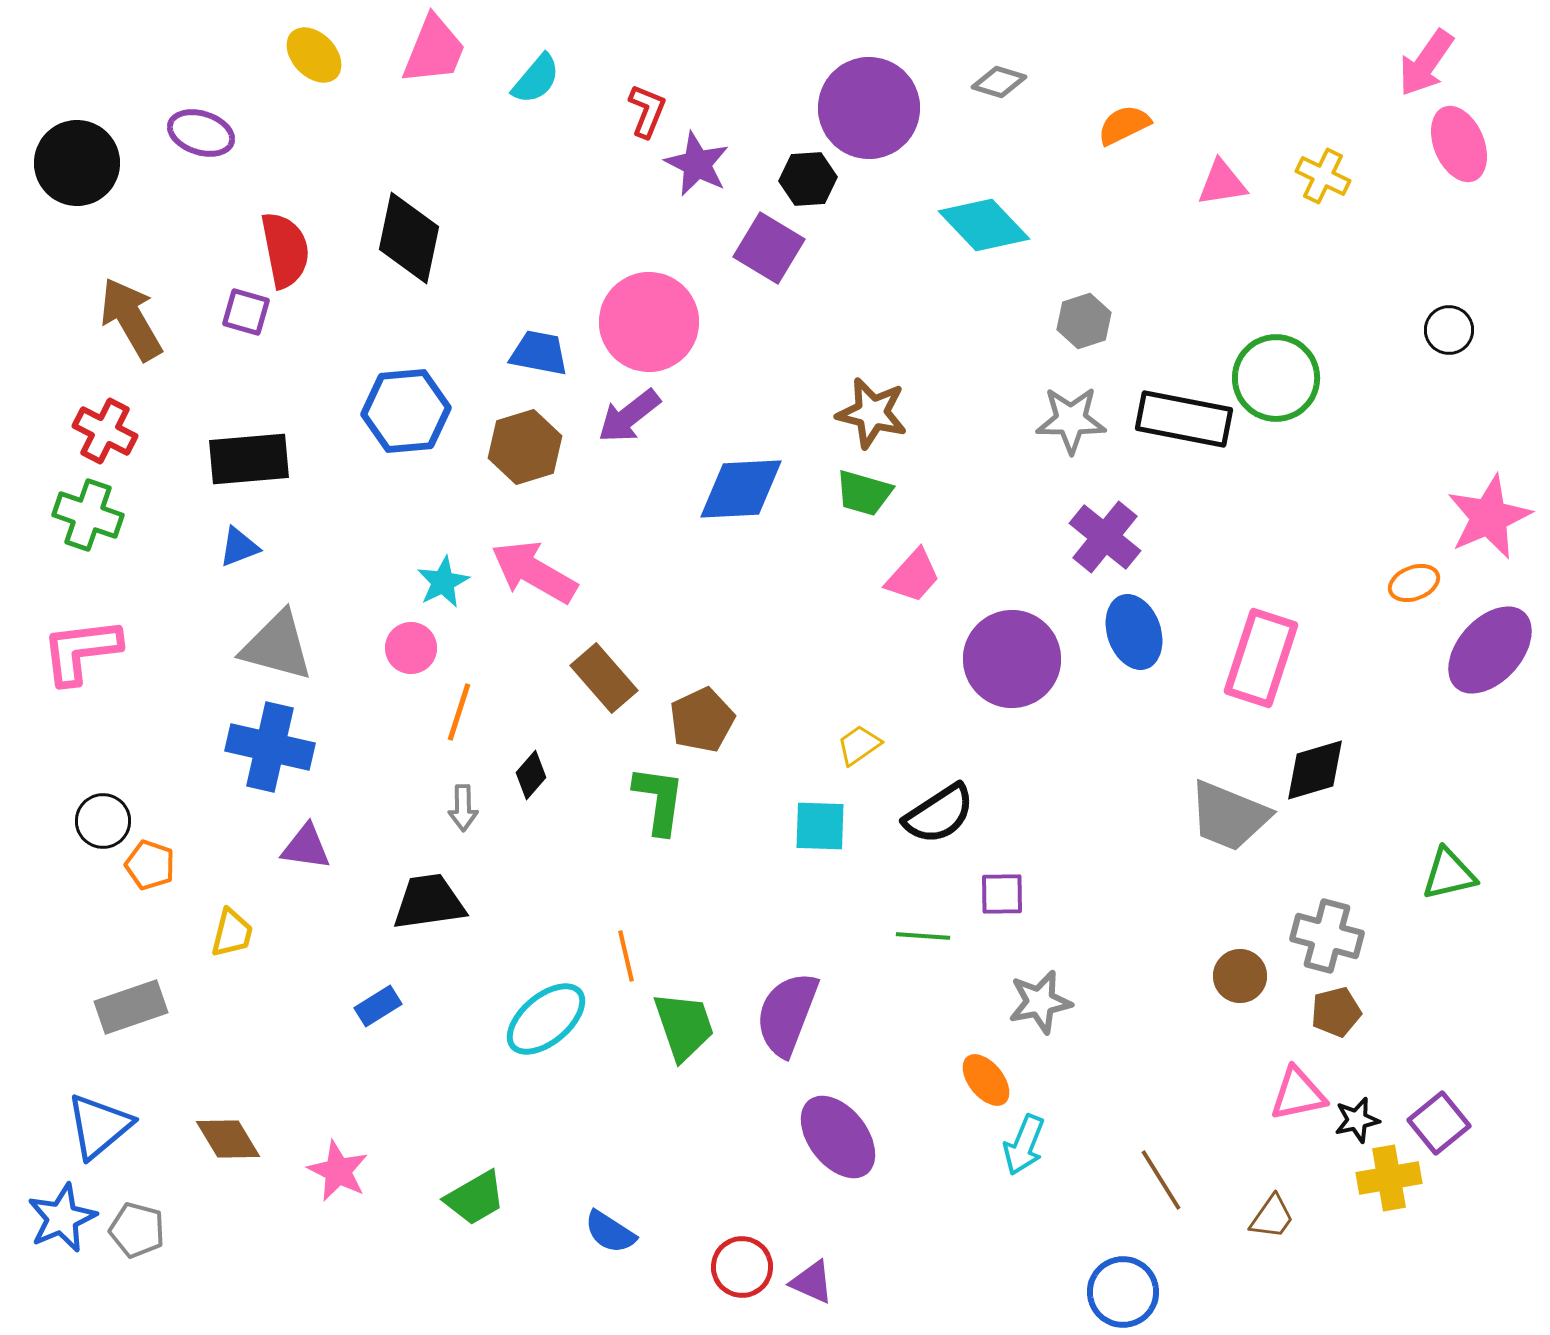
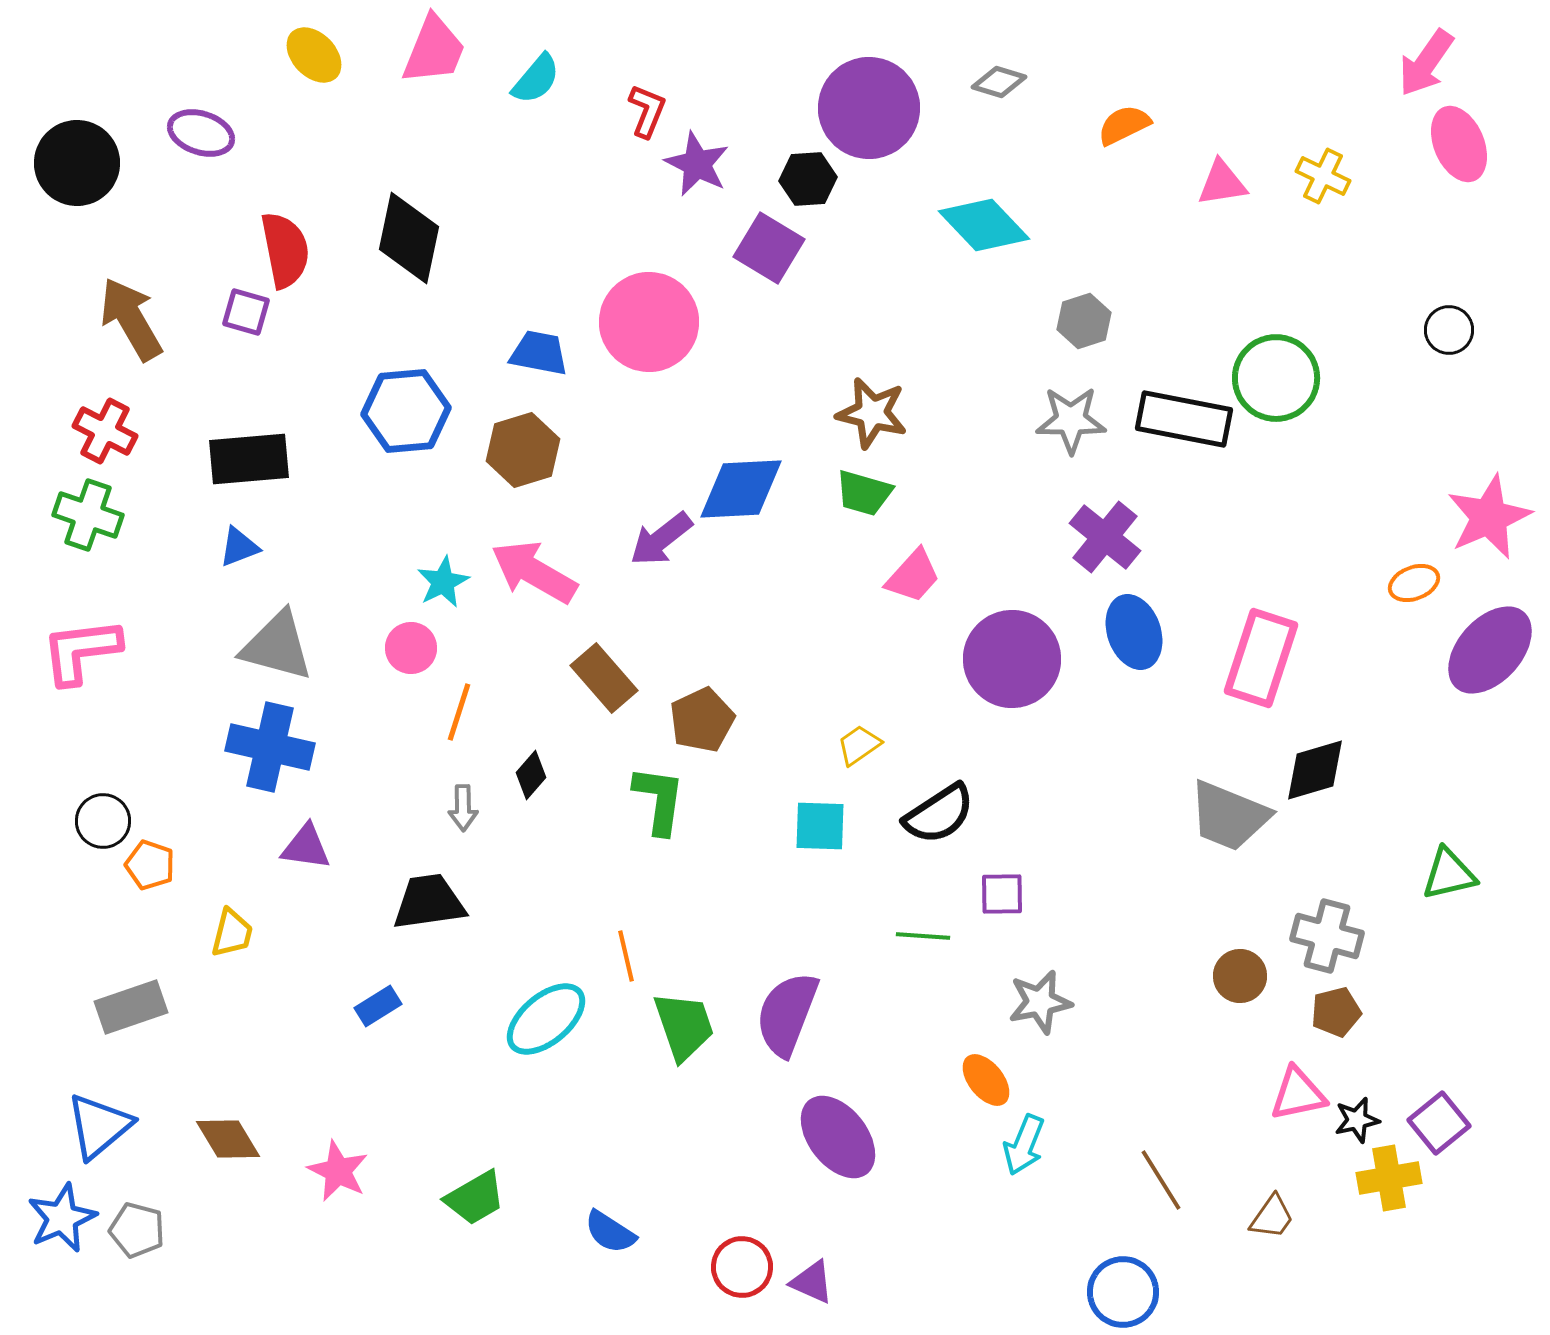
purple arrow at (629, 416): moved 32 px right, 123 px down
brown hexagon at (525, 447): moved 2 px left, 3 px down
